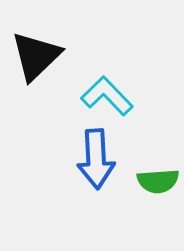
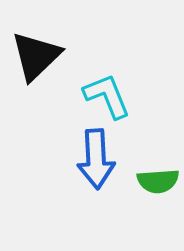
cyan L-shape: rotated 22 degrees clockwise
